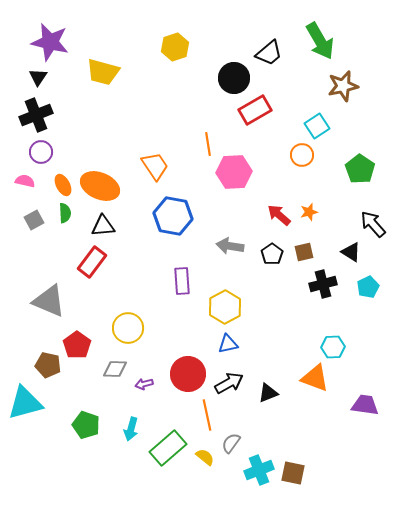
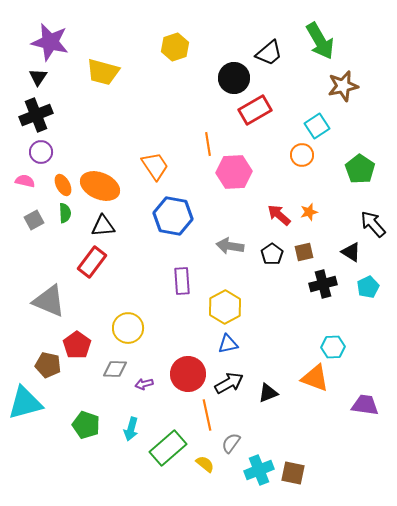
yellow semicircle at (205, 457): moved 7 px down
